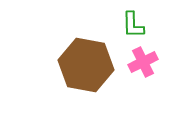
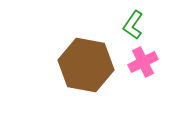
green L-shape: rotated 36 degrees clockwise
